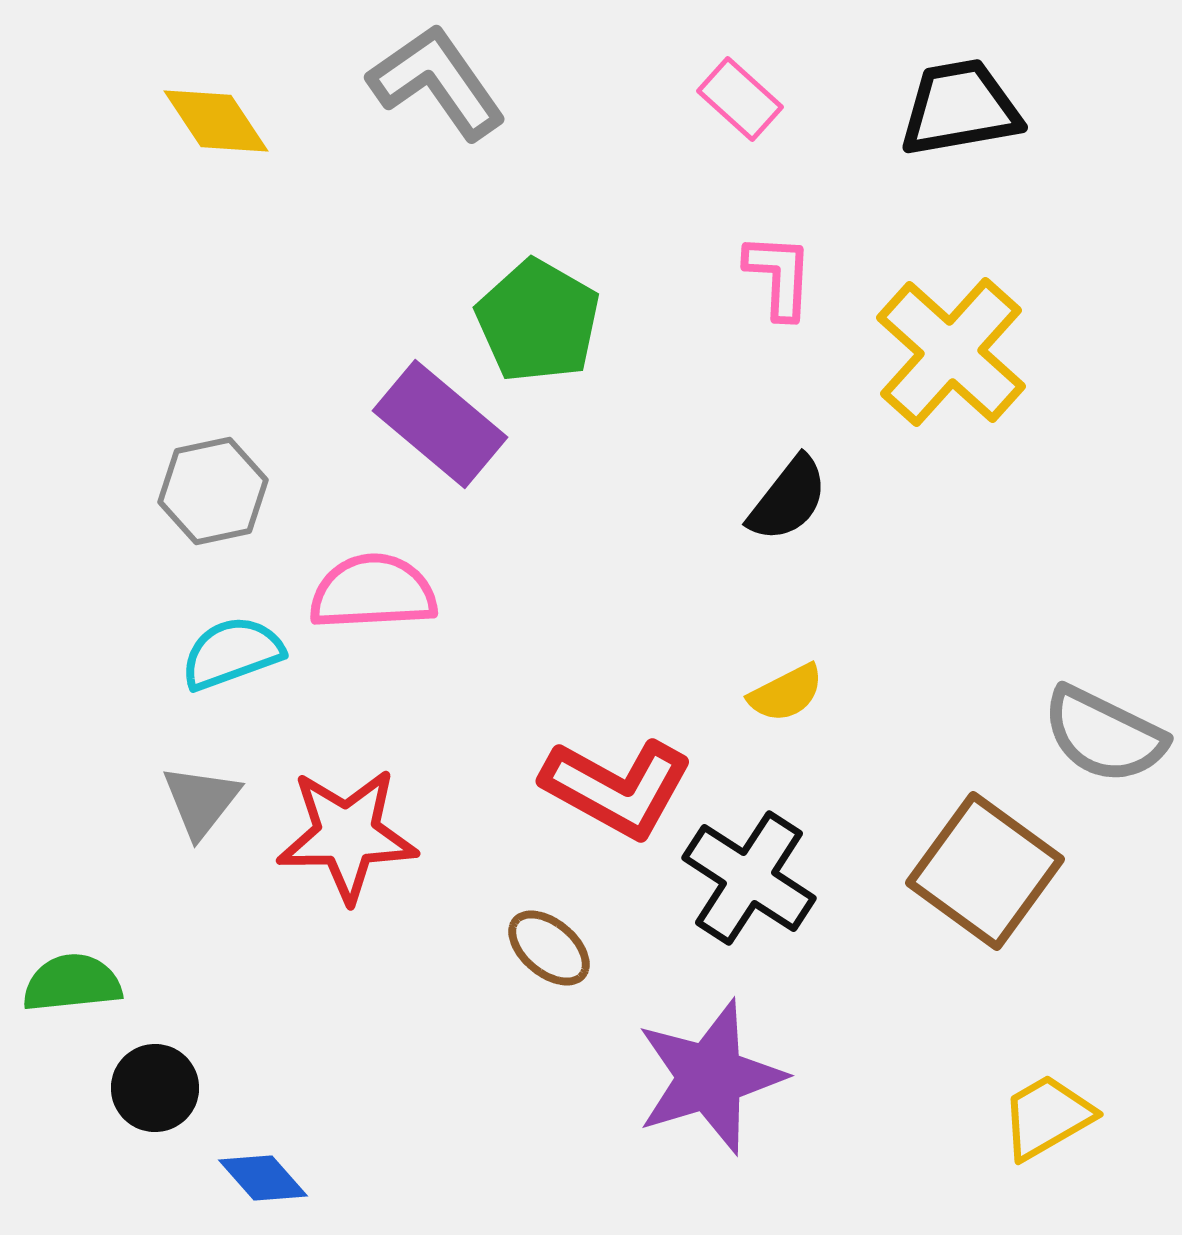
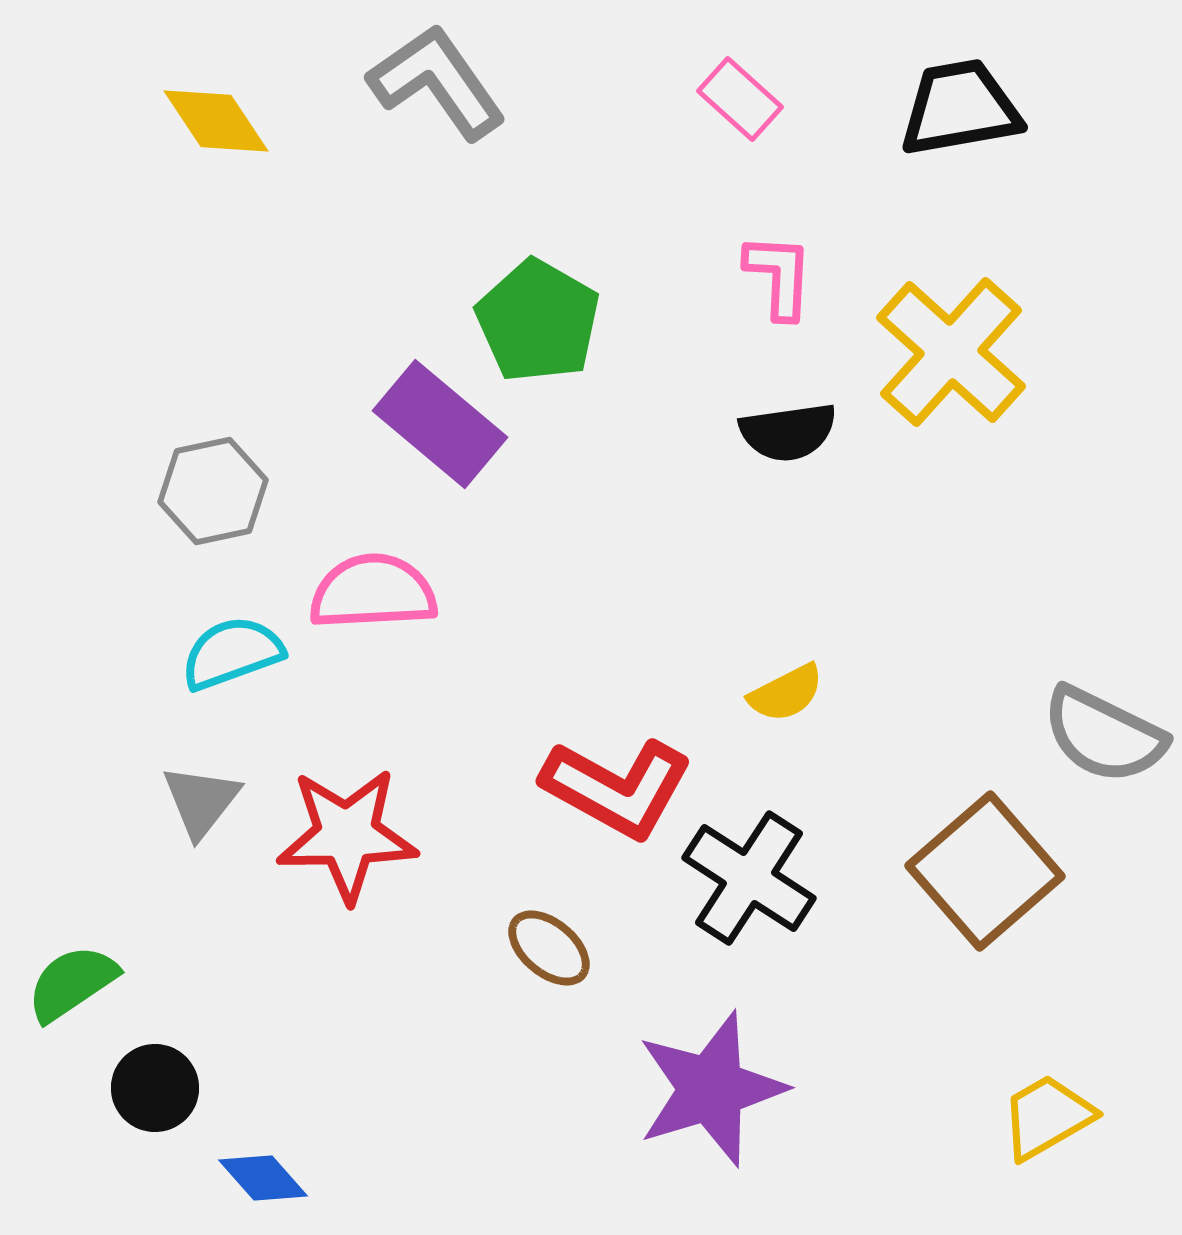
black semicircle: moved 67 px up; rotated 44 degrees clockwise
brown square: rotated 13 degrees clockwise
green semicircle: rotated 28 degrees counterclockwise
purple star: moved 1 px right, 12 px down
